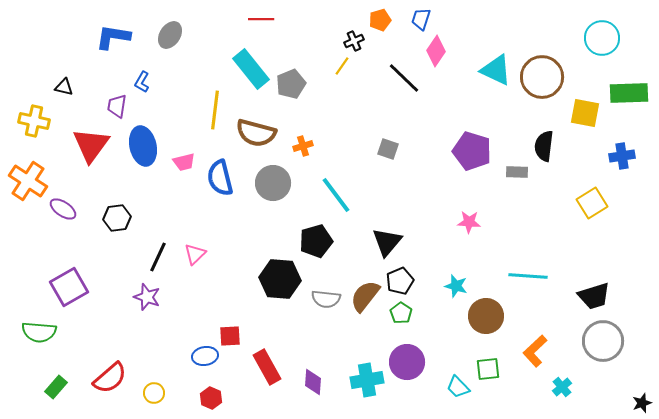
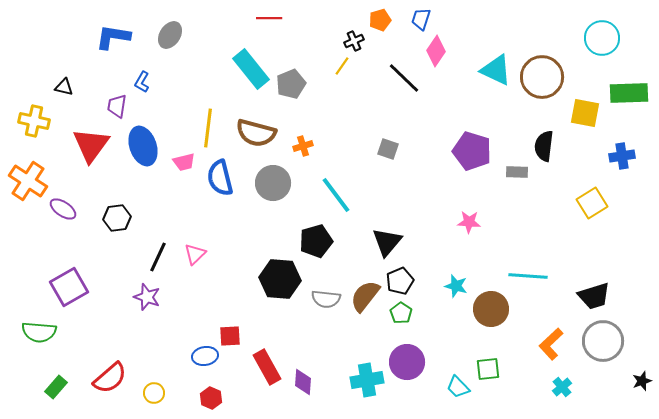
red line at (261, 19): moved 8 px right, 1 px up
yellow line at (215, 110): moved 7 px left, 18 px down
blue ellipse at (143, 146): rotated 6 degrees counterclockwise
brown circle at (486, 316): moved 5 px right, 7 px up
orange L-shape at (535, 351): moved 16 px right, 7 px up
purple diamond at (313, 382): moved 10 px left
black star at (642, 403): moved 22 px up
